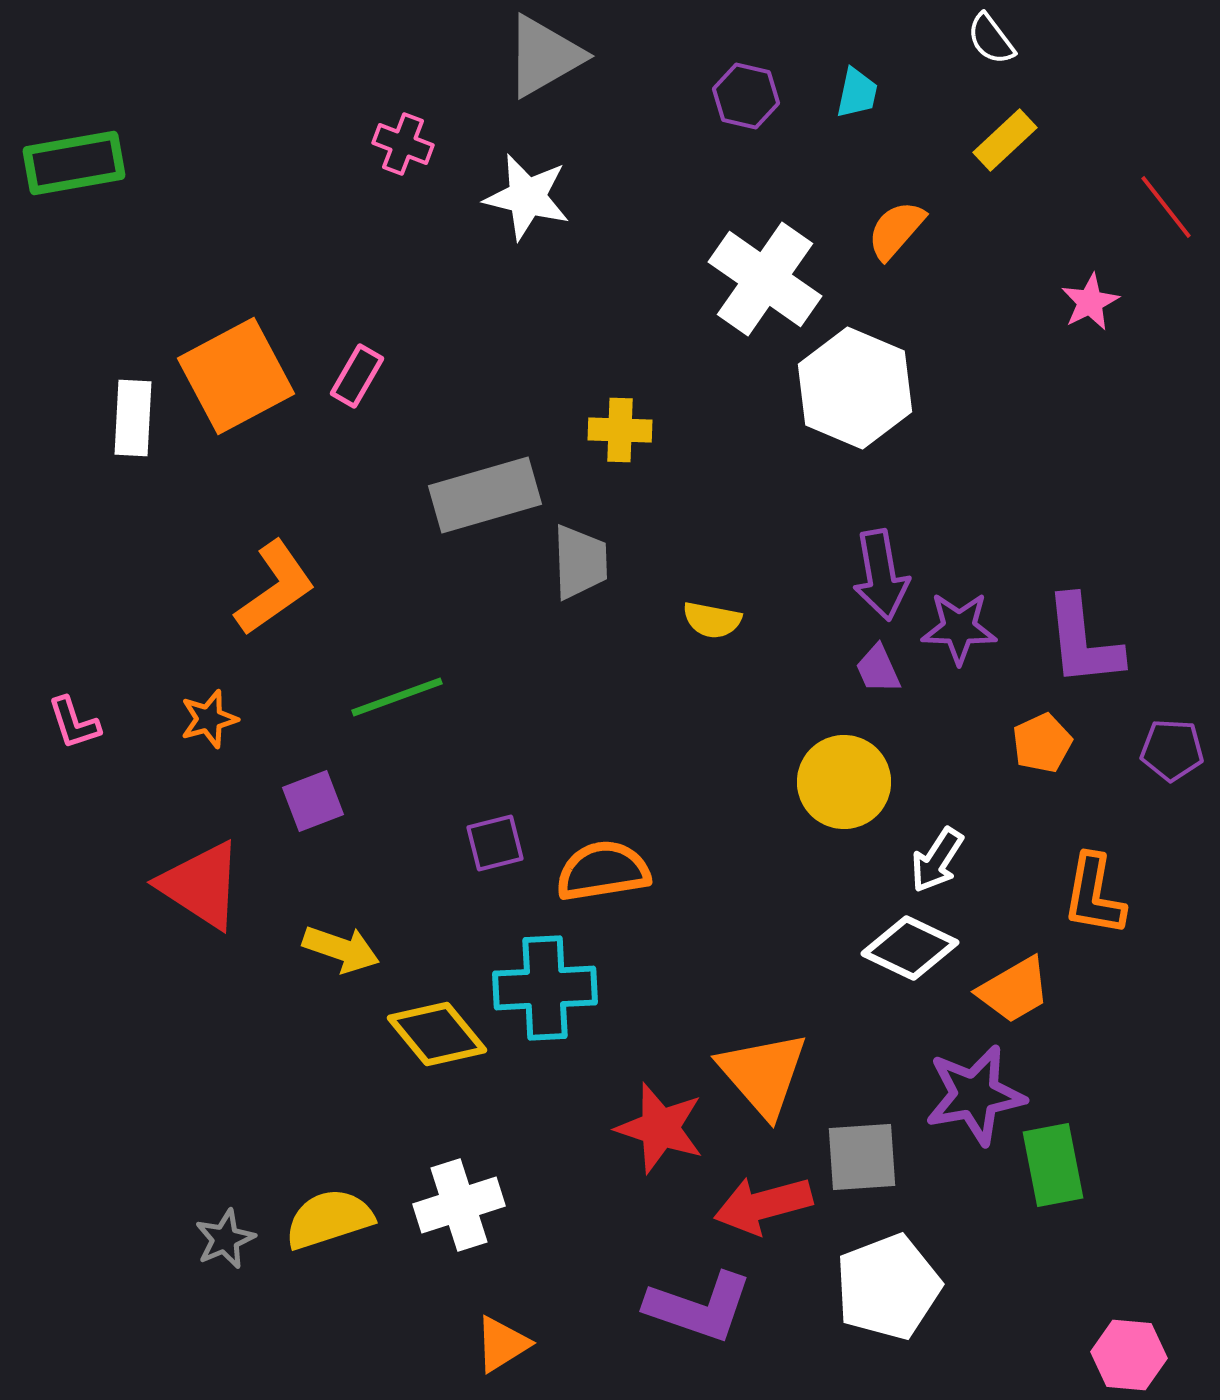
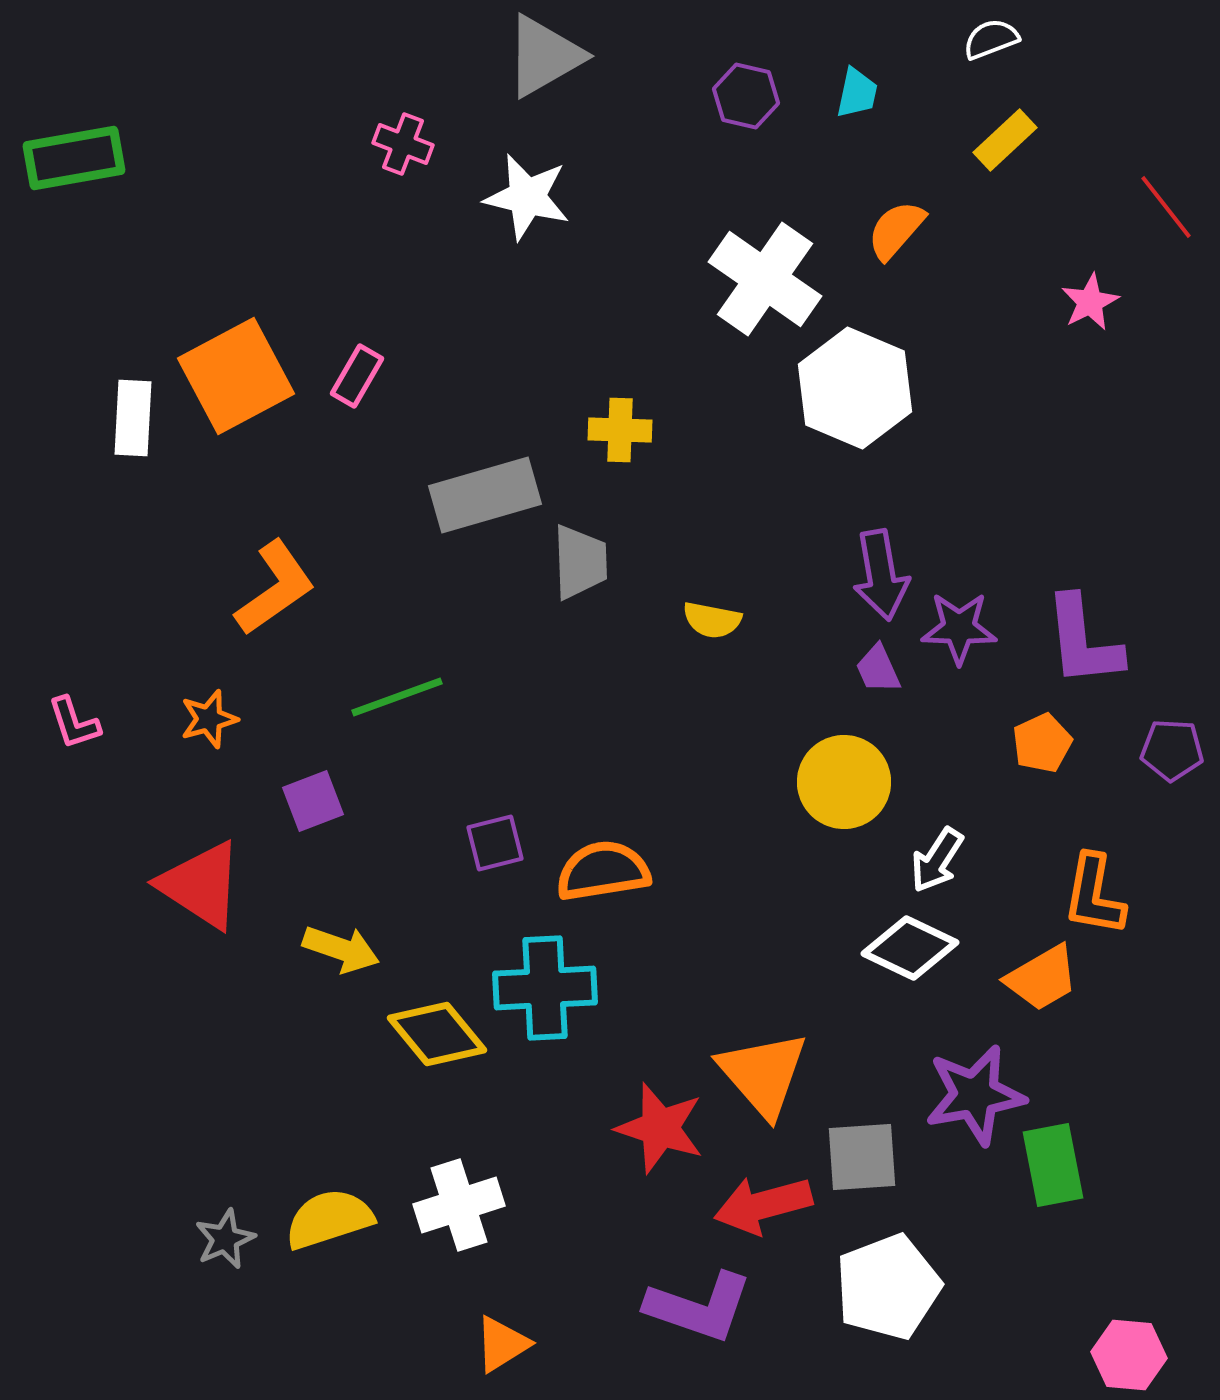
white semicircle at (991, 39): rotated 106 degrees clockwise
green rectangle at (74, 163): moved 5 px up
orange trapezoid at (1014, 990): moved 28 px right, 12 px up
